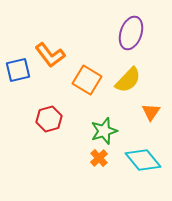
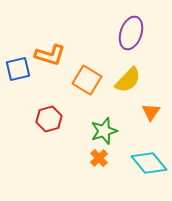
orange L-shape: rotated 36 degrees counterclockwise
blue square: moved 1 px up
cyan diamond: moved 6 px right, 3 px down
